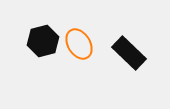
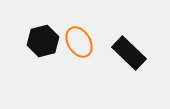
orange ellipse: moved 2 px up
